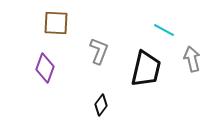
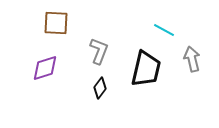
purple diamond: rotated 52 degrees clockwise
black diamond: moved 1 px left, 17 px up
